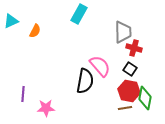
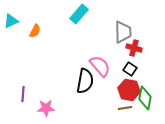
cyan rectangle: rotated 12 degrees clockwise
red hexagon: moved 1 px up
